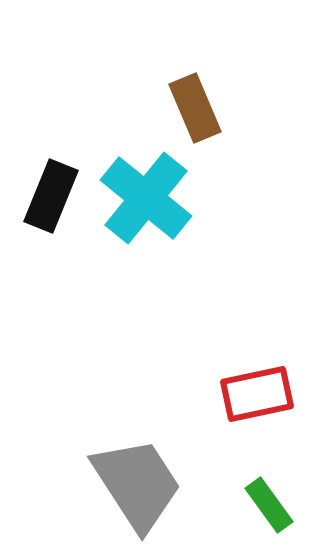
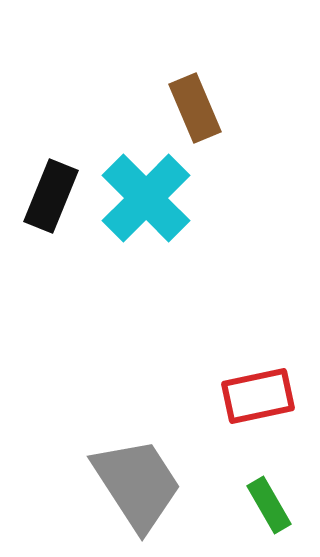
cyan cross: rotated 6 degrees clockwise
red rectangle: moved 1 px right, 2 px down
green rectangle: rotated 6 degrees clockwise
